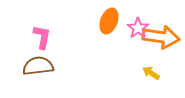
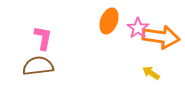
pink L-shape: moved 1 px right, 1 px down
